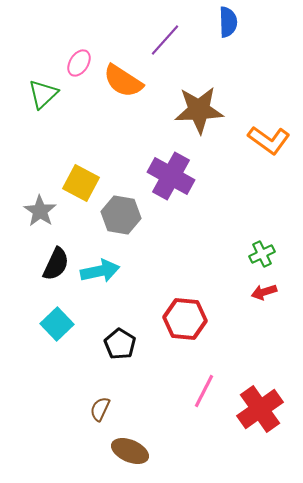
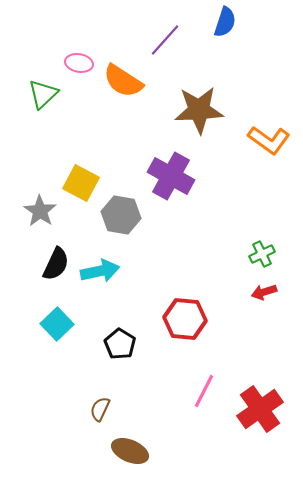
blue semicircle: moved 3 px left; rotated 20 degrees clockwise
pink ellipse: rotated 68 degrees clockwise
